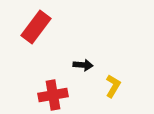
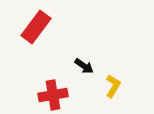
black arrow: moved 1 px right, 1 px down; rotated 30 degrees clockwise
